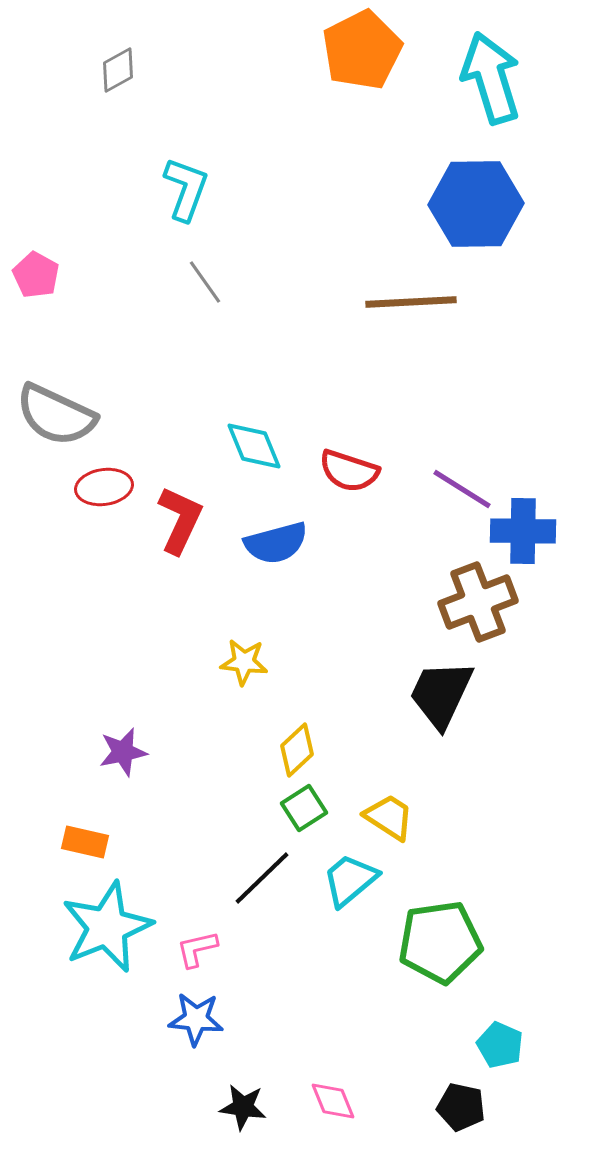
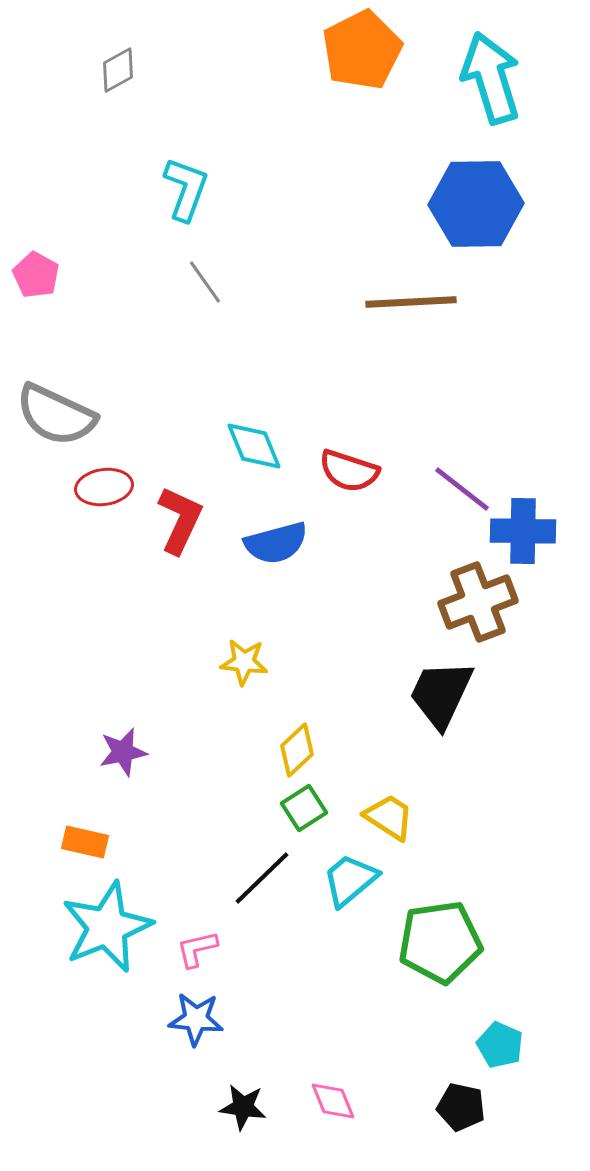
purple line: rotated 6 degrees clockwise
